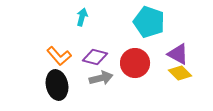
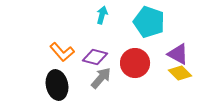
cyan arrow: moved 20 px right, 2 px up
orange L-shape: moved 3 px right, 4 px up
gray arrow: rotated 35 degrees counterclockwise
